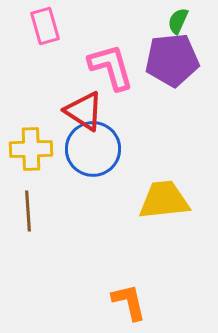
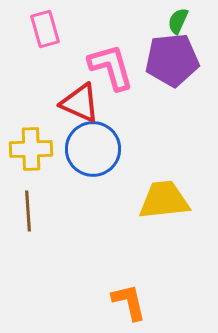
pink rectangle: moved 3 px down
red triangle: moved 4 px left, 8 px up; rotated 9 degrees counterclockwise
